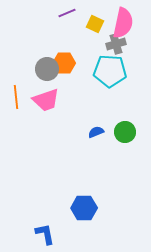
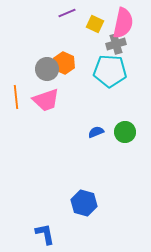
orange hexagon: rotated 25 degrees clockwise
blue hexagon: moved 5 px up; rotated 15 degrees clockwise
